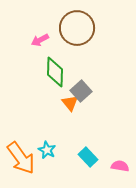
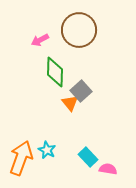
brown circle: moved 2 px right, 2 px down
orange arrow: rotated 124 degrees counterclockwise
pink semicircle: moved 12 px left, 3 px down
